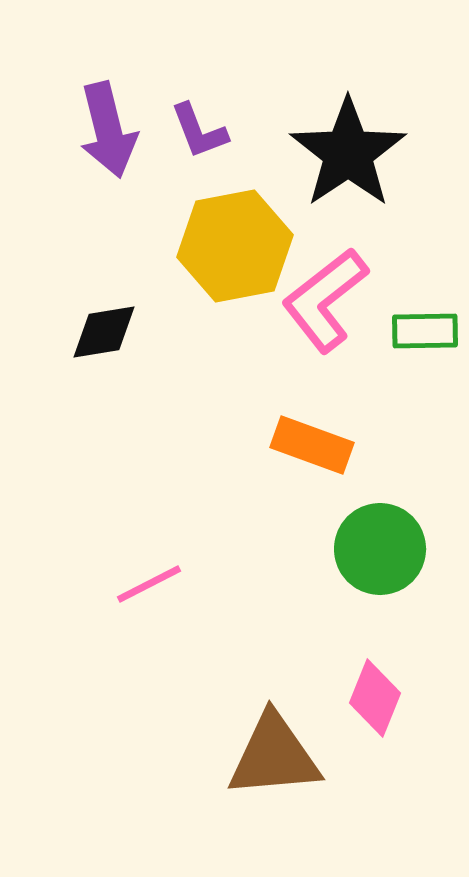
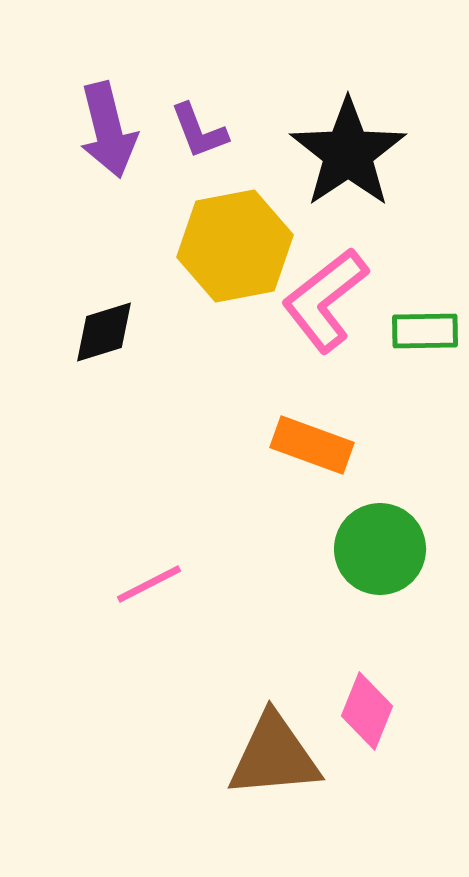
black diamond: rotated 8 degrees counterclockwise
pink diamond: moved 8 px left, 13 px down
